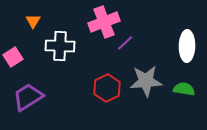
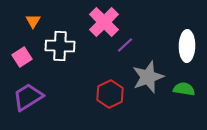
pink cross: rotated 24 degrees counterclockwise
purple line: moved 2 px down
pink square: moved 9 px right
gray star: moved 2 px right, 4 px up; rotated 16 degrees counterclockwise
red hexagon: moved 3 px right, 6 px down
